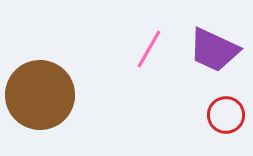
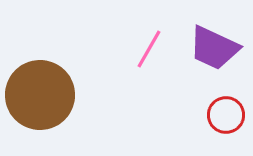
purple trapezoid: moved 2 px up
